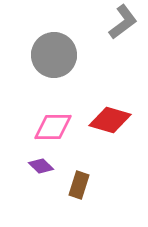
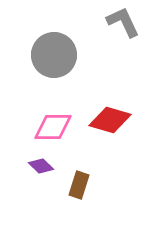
gray L-shape: rotated 78 degrees counterclockwise
